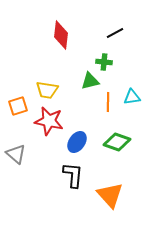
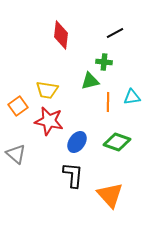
orange square: rotated 18 degrees counterclockwise
